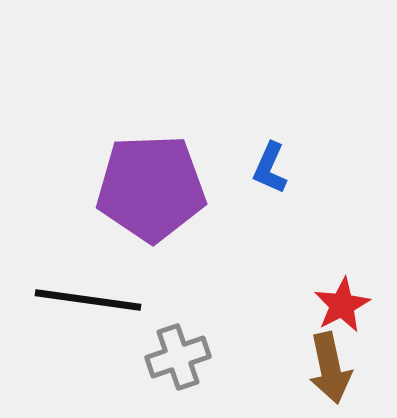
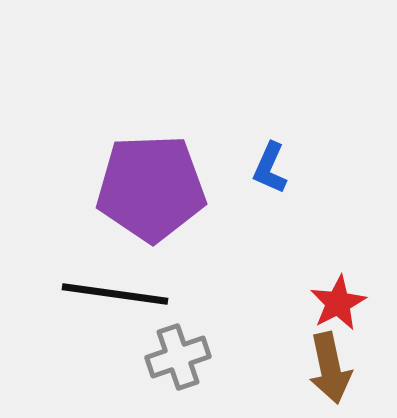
black line: moved 27 px right, 6 px up
red star: moved 4 px left, 2 px up
